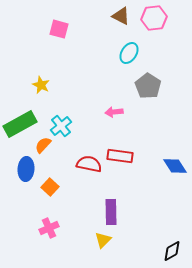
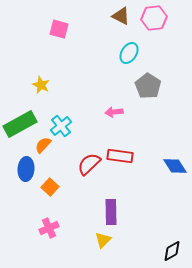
red semicircle: rotated 55 degrees counterclockwise
